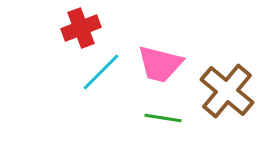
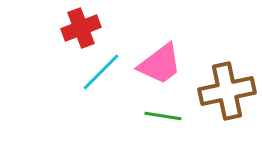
pink trapezoid: rotated 51 degrees counterclockwise
brown cross: rotated 38 degrees clockwise
green line: moved 2 px up
